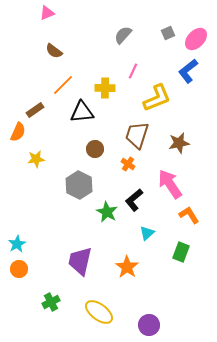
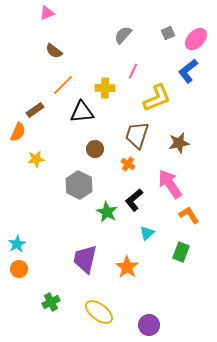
purple trapezoid: moved 5 px right, 2 px up
